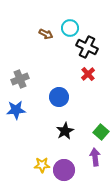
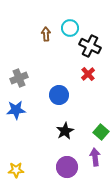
brown arrow: rotated 120 degrees counterclockwise
black cross: moved 3 px right, 1 px up
gray cross: moved 1 px left, 1 px up
blue circle: moved 2 px up
yellow star: moved 26 px left, 5 px down
purple circle: moved 3 px right, 3 px up
